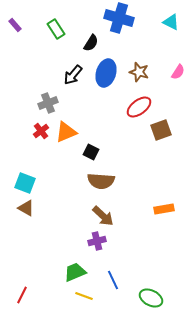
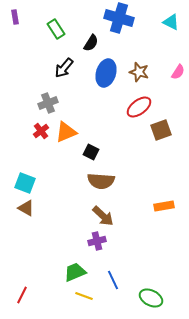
purple rectangle: moved 8 px up; rotated 32 degrees clockwise
black arrow: moved 9 px left, 7 px up
orange rectangle: moved 3 px up
